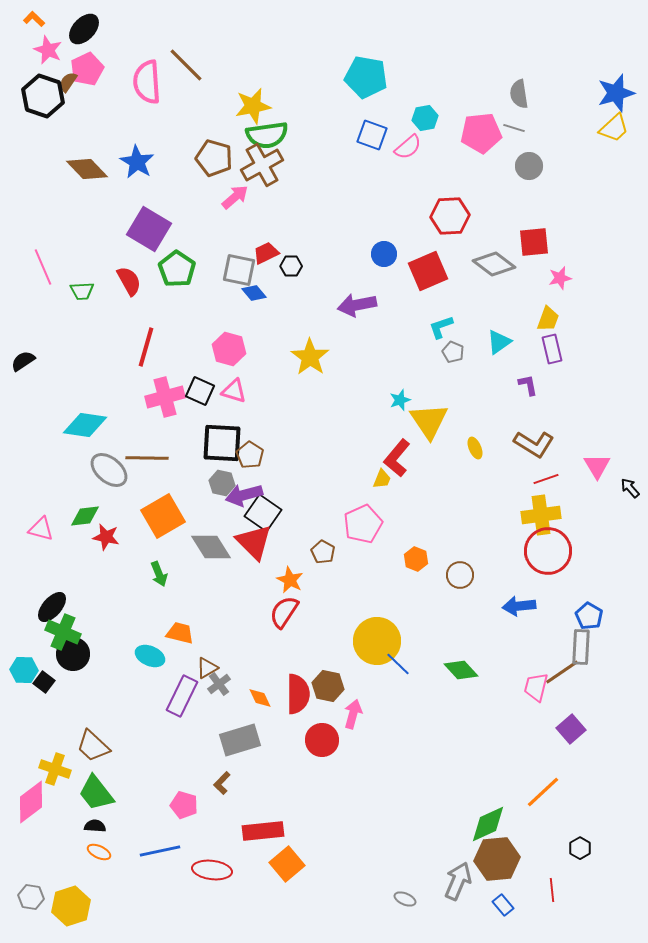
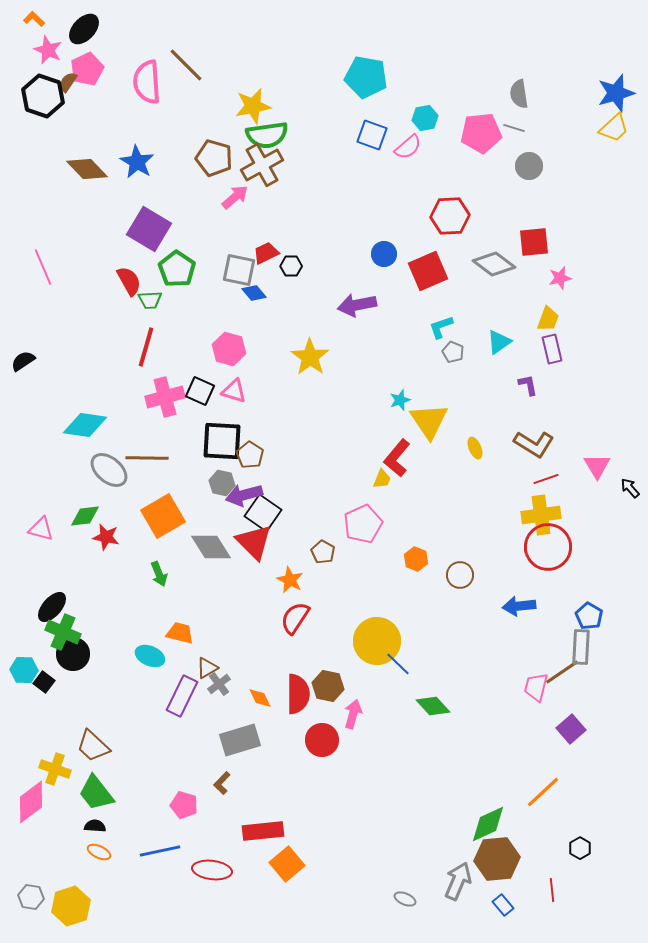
green trapezoid at (82, 291): moved 68 px right, 9 px down
black square at (222, 443): moved 2 px up
red circle at (548, 551): moved 4 px up
red semicircle at (284, 612): moved 11 px right, 6 px down
green diamond at (461, 670): moved 28 px left, 36 px down
